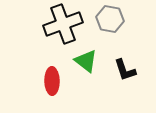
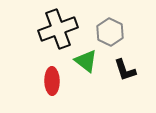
gray hexagon: moved 13 px down; rotated 16 degrees clockwise
black cross: moved 5 px left, 5 px down
